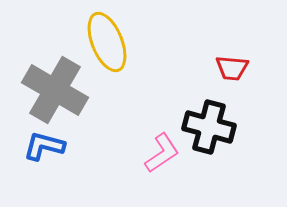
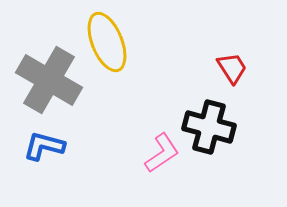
red trapezoid: rotated 128 degrees counterclockwise
gray cross: moved 6 px left, 10 px up
